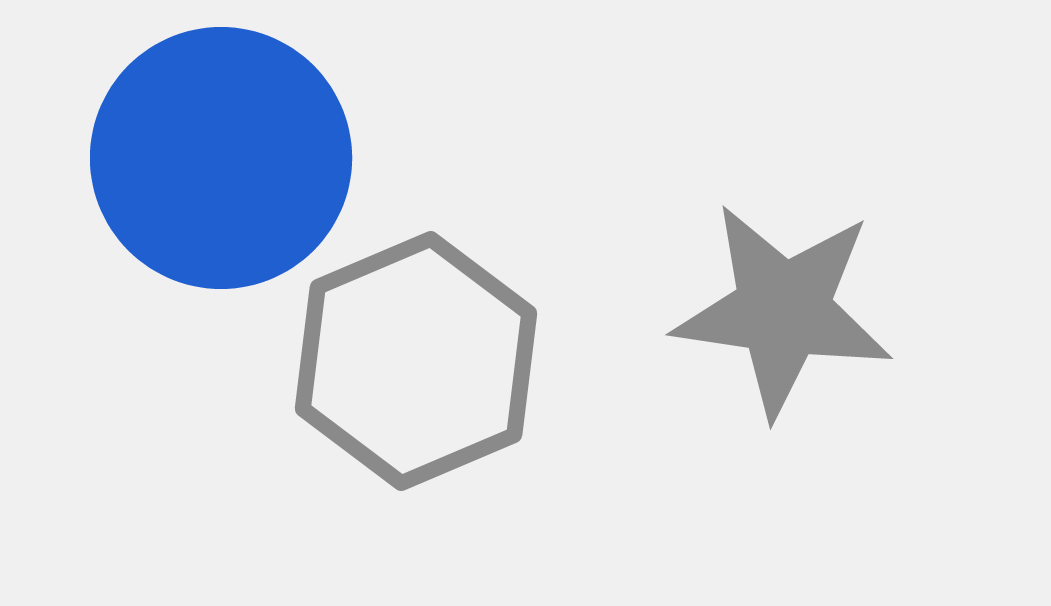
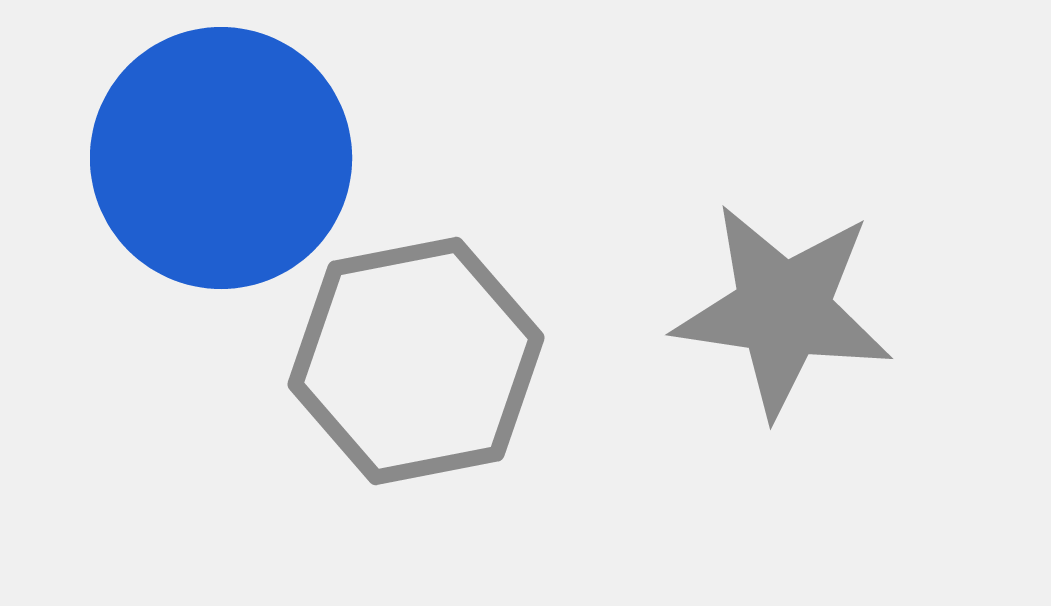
gray hexagon: rotated 12 degrees clockwise
